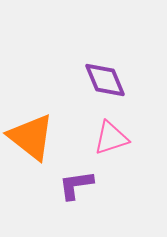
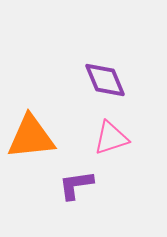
orange triangle: rotated 44 degrees counterclockwise
